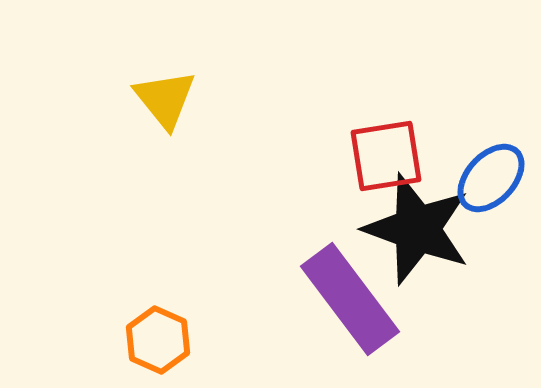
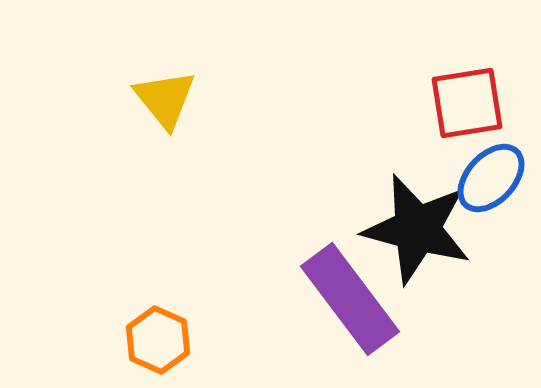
red square: moved 81 px right, 53 px up
black star: rotated 5 degrees counterclockwise
